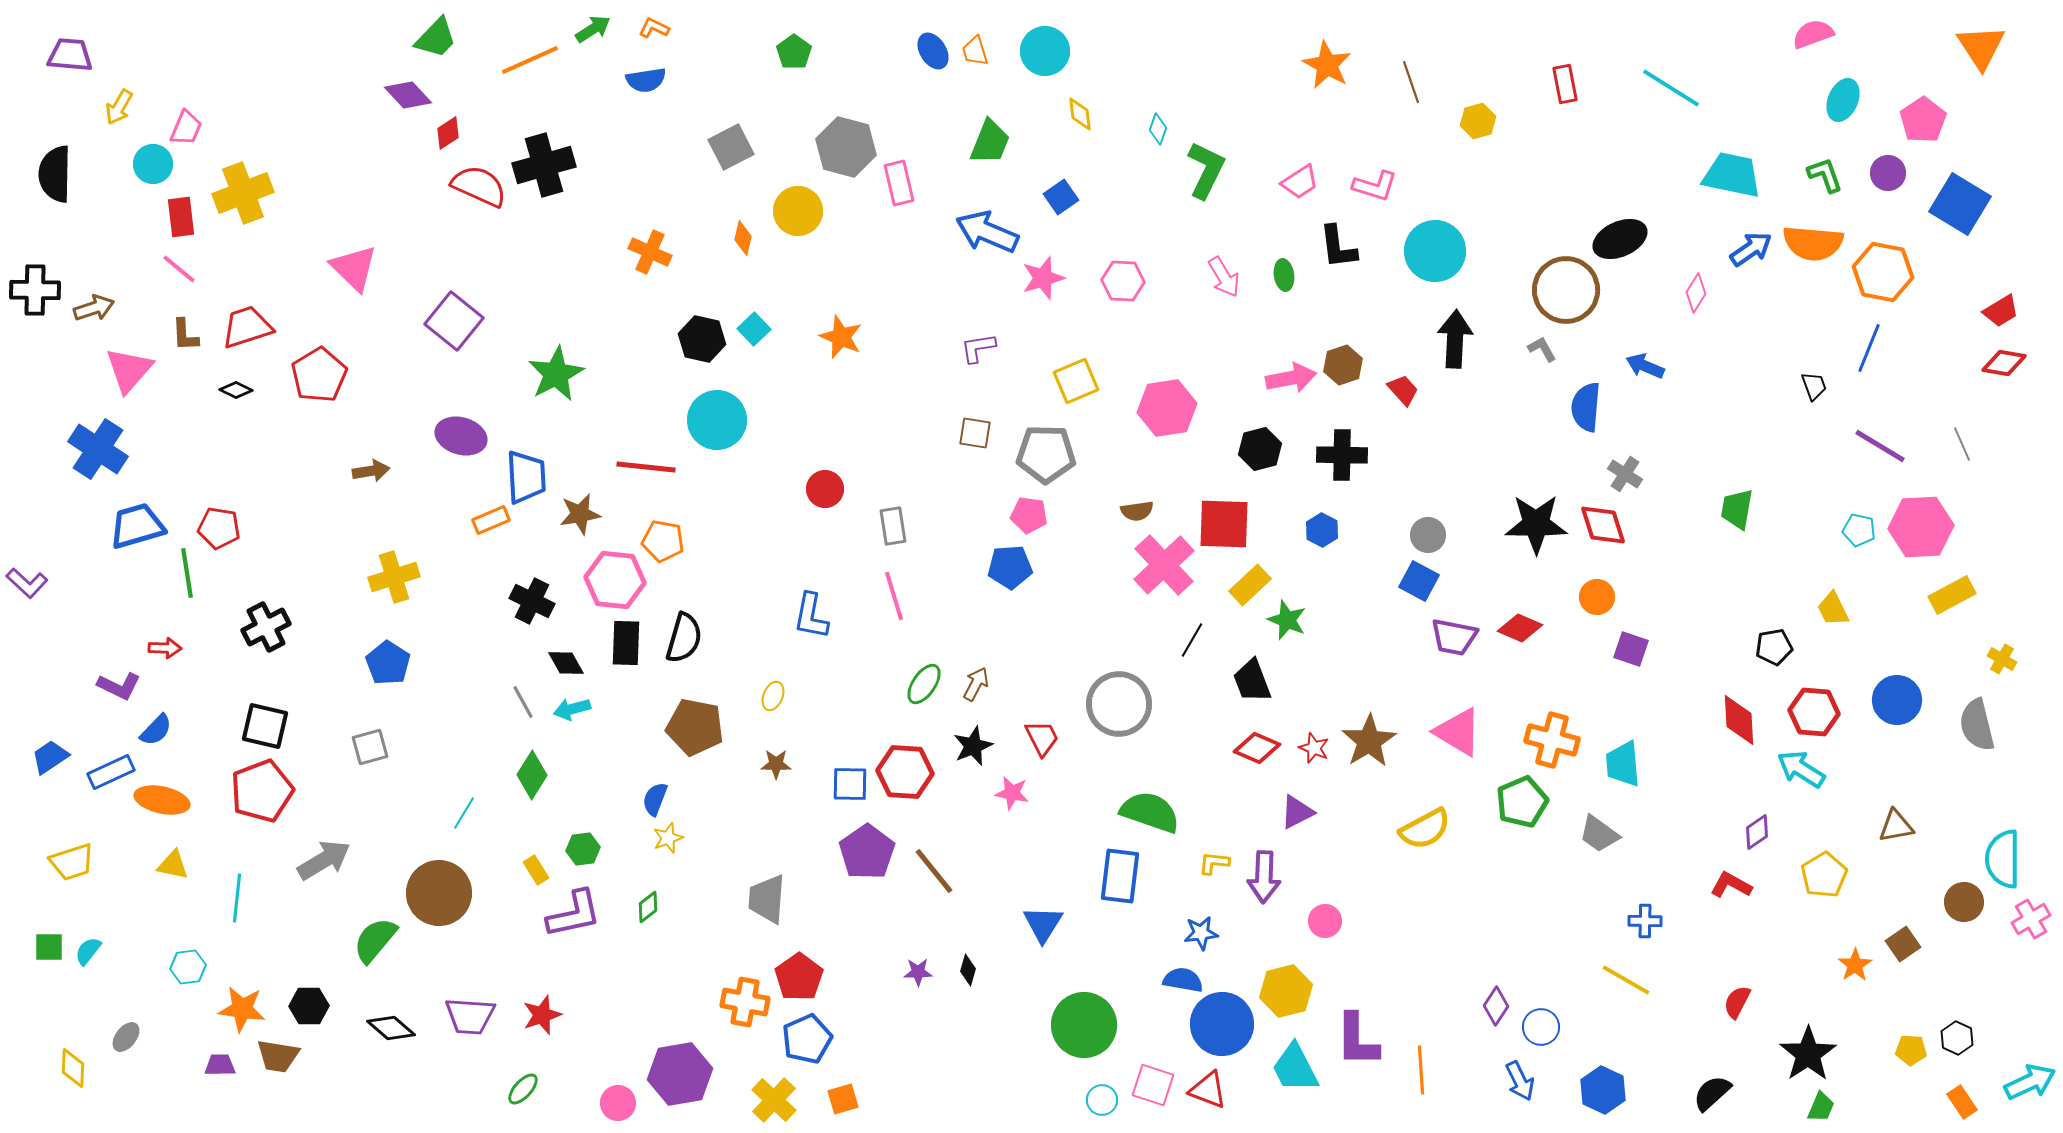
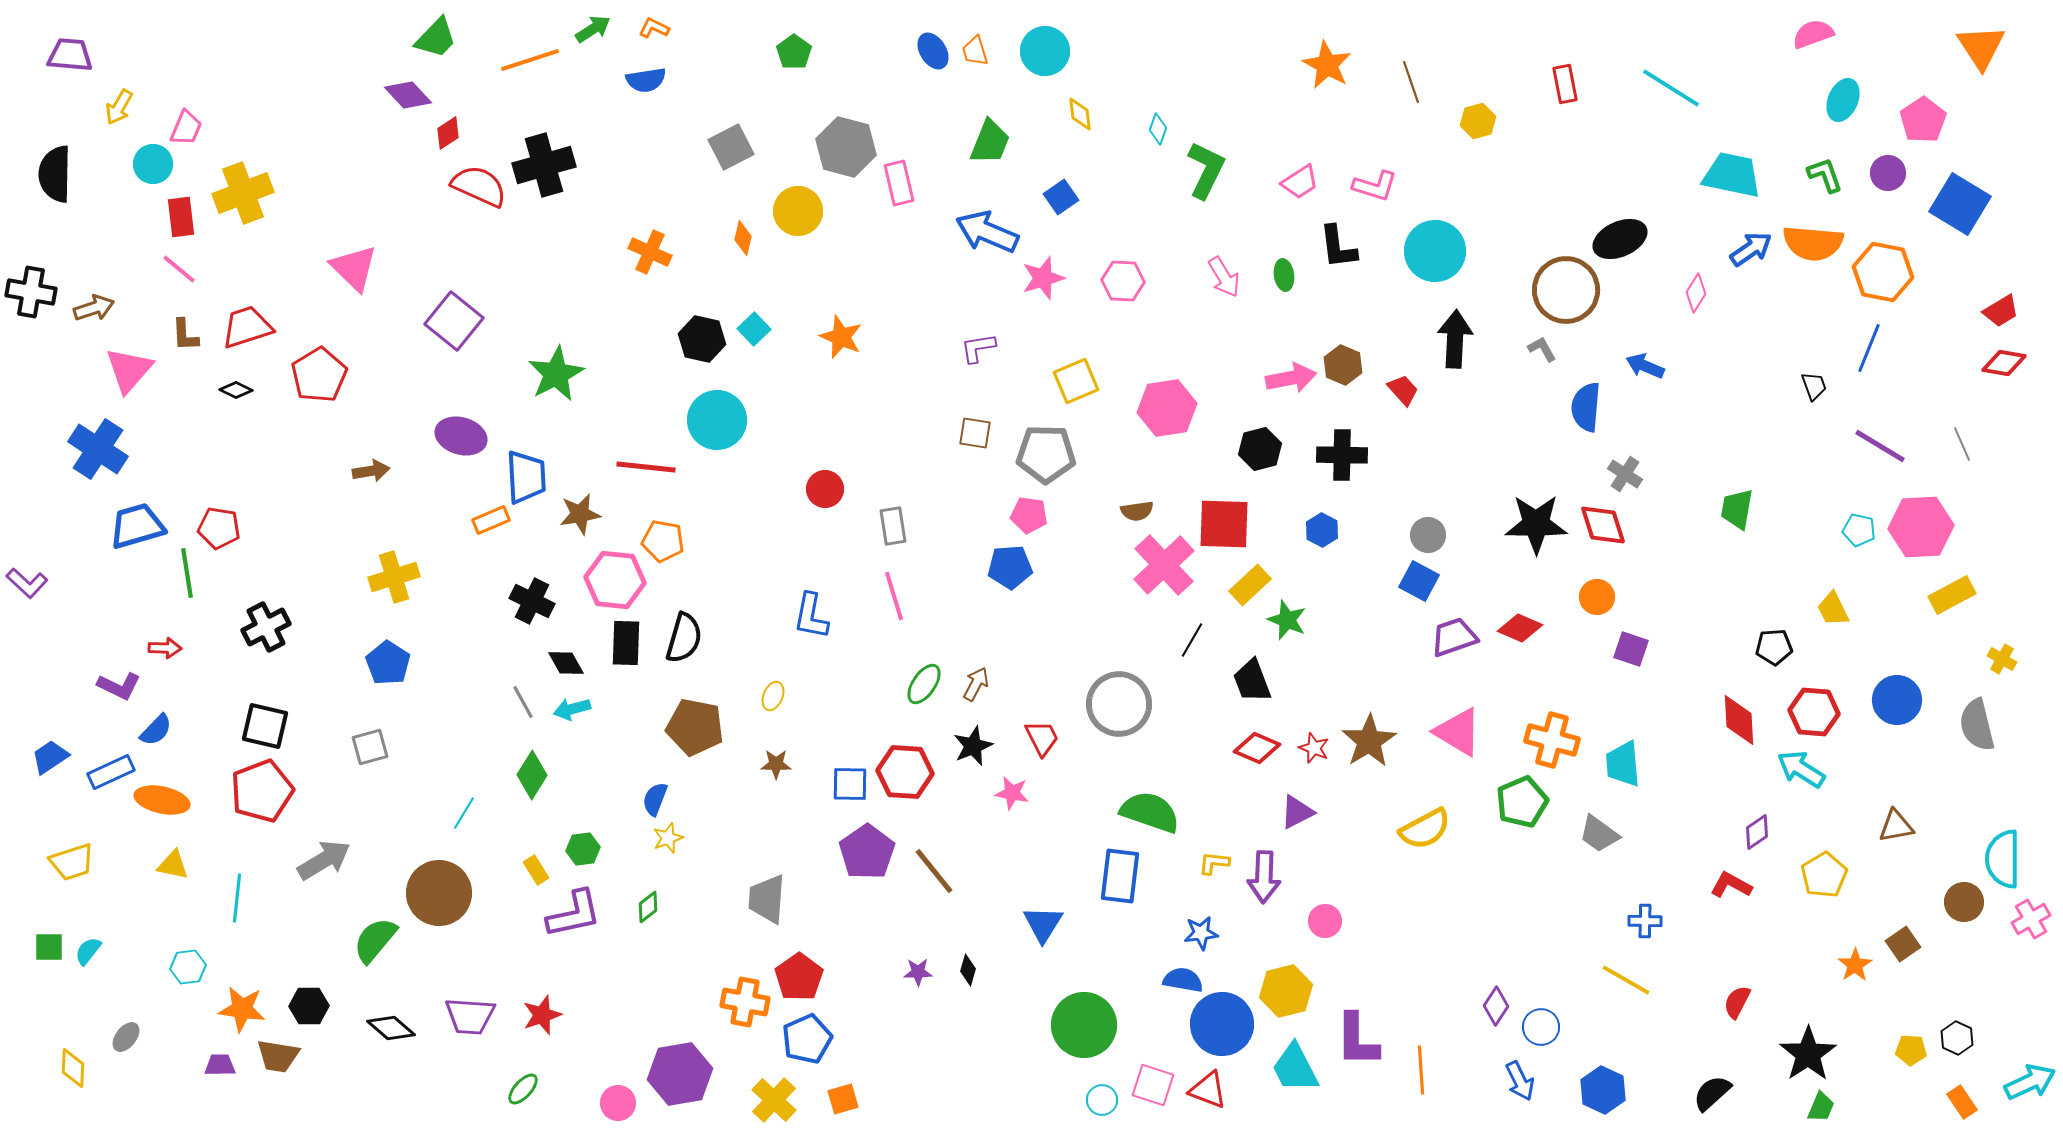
orange line at (530, 60): rotated 6 degrees clockwise
black cross at (35, 290): moved 4 px left, 2 px down; rotated 9 degrees clockwise
brown hexagon at (1343, 365): rotated 18 degrees counterclockwise
purple trapezoid at (1454, 637): rotated 150 degrees clockwise
black pentagon at (1774, 647): rotated 6 degrees clockwise
